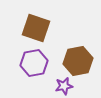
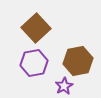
brown square: rotated 28 degrees clockwise
purple star: rotated 18 degrees counterclockwise
